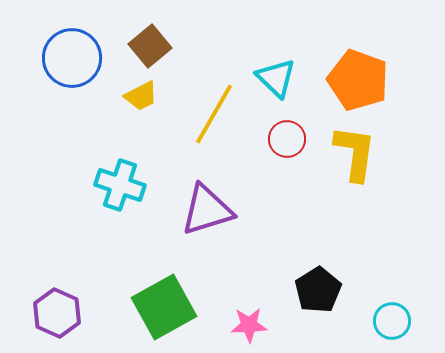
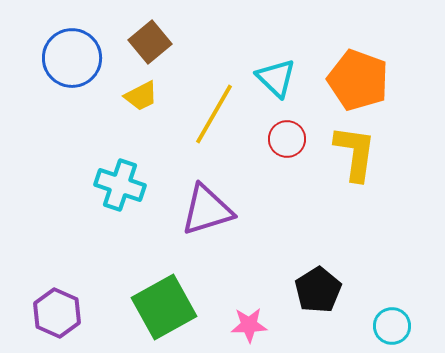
brown square: moved 4 px up
cyan circle: moved 5 px down
